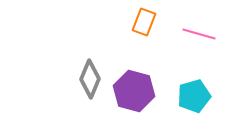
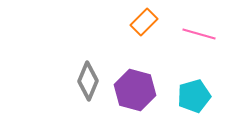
orange rectangle: rotated 24 degrees clockwise
gray diamond: moved 2 px left, 2 px down
purple hexagon: moved 1 px right, 1 px up
